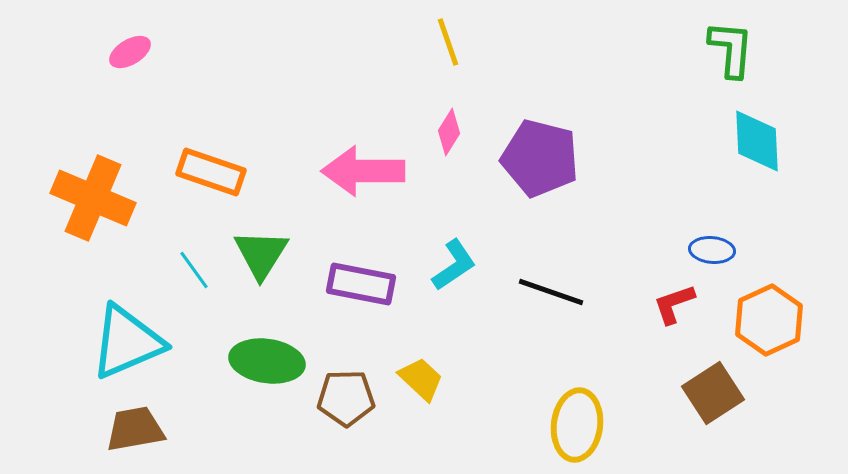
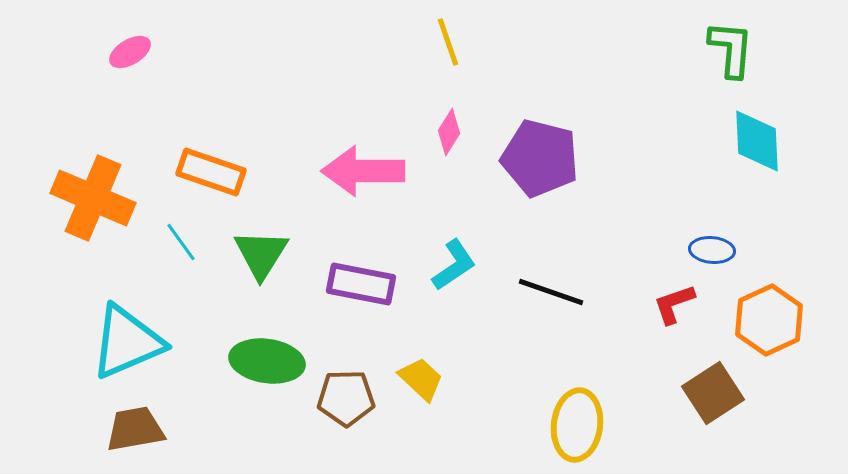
cyan line: moved 13 px left, 28 px up
